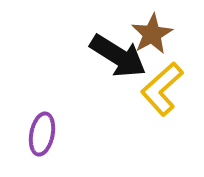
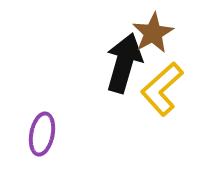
brown star: moved 1 px right, 1 px up
black arrow: moved 6 px right, 7 px down; rotated 106 degrees counterclockwise
